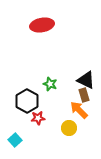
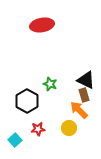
red star: moved 11 px down
